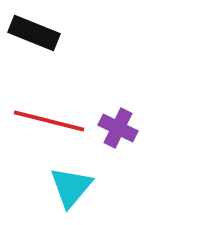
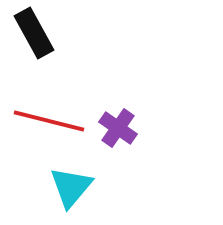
black rectangle: rotated 39 degrees clockwise
purple cross: rotated 9 degrees clockwise
